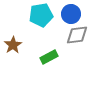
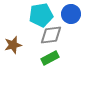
gray diamond: moved 26 px left
brown star: rotated 18 degrees clockwise
green rectangle: moved 1 px right, 1 px down
